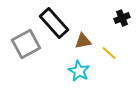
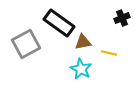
black rectangle: moved 5 px right; rotated 12 degrees counterclockwise
brown triangle: moved 1 px down
yellow line: rotated 28 degrees counterclockwise
cyan star: moved 2 px right, 2 px up
